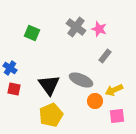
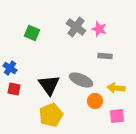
gray rectangle: rotated 56 degrees clockwise
yellow arrow: moved 2 px right, 2 px up; rotated 30 degrees clockwise
